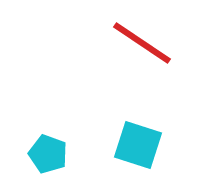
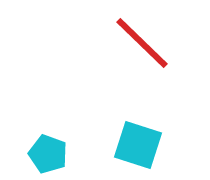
red line: rotated 10 degrees clockwise
